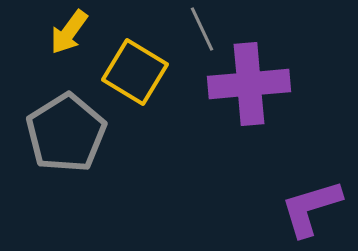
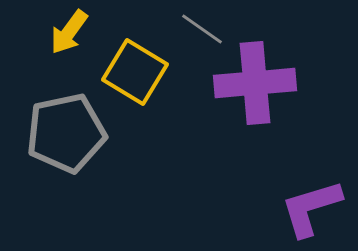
gray line: rotated 30 degrees counterclockwise
purple cross: moved 6 px right, 1 px up
gray pentagon: rotated 20 degrees clockwise
